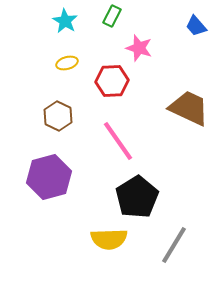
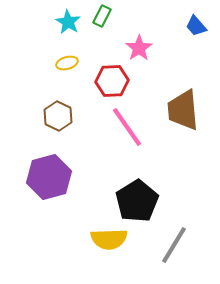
green rectangle: moved 10 px left
cyan star: moved 3 px right, 1 px down
pink star: rotated 20 degrees clockwise
brown trapezoid: moved 6 px left, 2 px down; rotated 120 degrees counterclockwise
pink line: moved 9 px right, 14 px up
black pentagon: moved 4 px down
